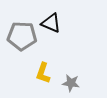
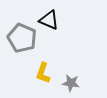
black triangle: moved 2 px left, 3 px up
gray pentagon: moved 2 px down; rotated 20 degrees clockwise
